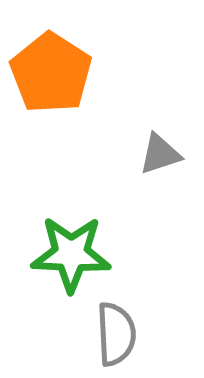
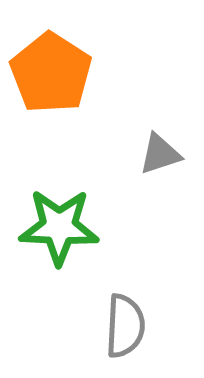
green star: moved 12 px left, 27 px up
gray semicircle: moved 9 px right, 8 px up; rotated 6 degrees clockwise
